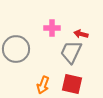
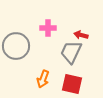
pink cross: moved 4 px left
red arrow: moved 1 px down
gray circle: moved 3 px up
orange arrow: moved 6 px up
